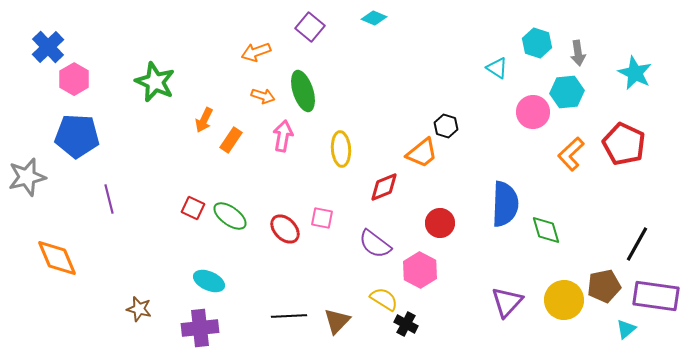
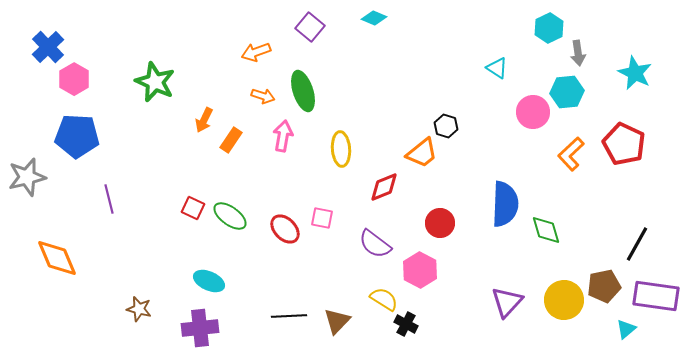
cyan hexagon at (537, 43): moved 12 px right, 15 px up; rotated 16 degrees clockwise
